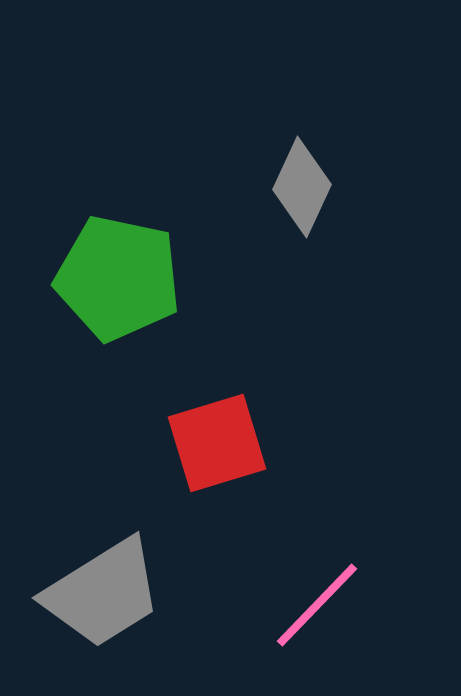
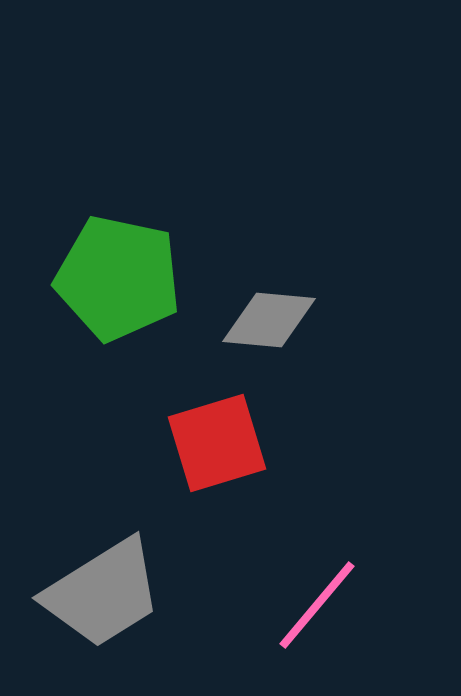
gray diamond: moved 33 px left, 133 px down; rotated 70 degrees clockwise
pink line: rotated 4 degrees counterclockwise
